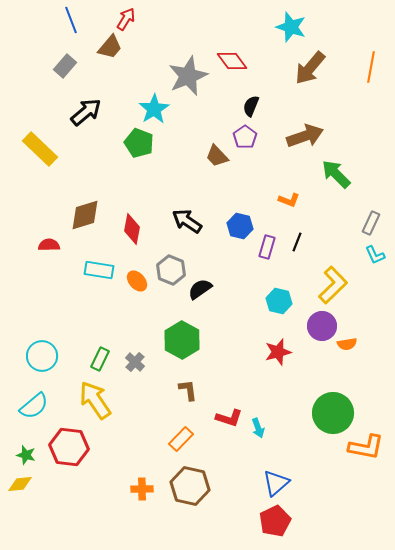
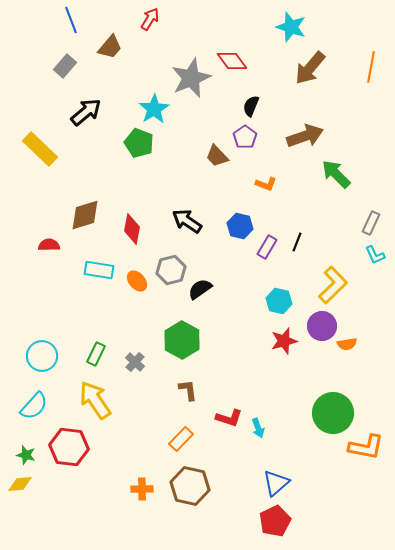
red arrow at (126, 19): moved 24 px right
gray star at (188, 76): moved 3 px right, 2 px down
orange L-shape at (289, 200): moved 23 px left, 16 px up
purple rectangle at (267, 247): rotated 15 degrees clockwise
gray hexagon at (171, 270): rotated 24 degrees clockwise
red star at (278, 352): moved 6 px right, 11 px up
green rectangle at (100, 359): moved 4 px left, 5 px up
cyan semicircle at (34, 406): rotated 8 degrees counterclockwise
